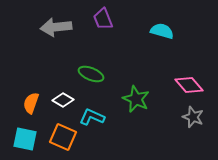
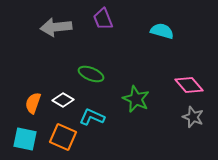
orange semicircle: moved 2 px right
